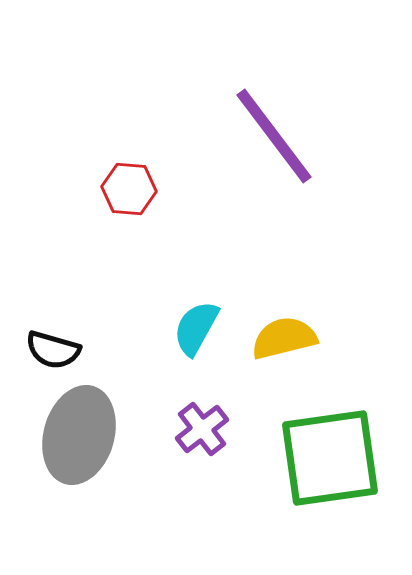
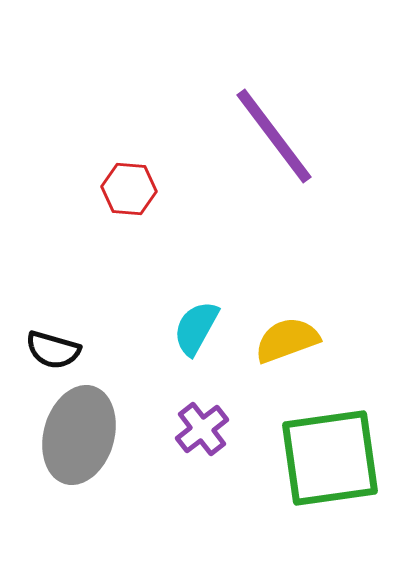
yellow semicircle: moved 3 px right, 2 px down; rotated 6 degrees counterclockwise
